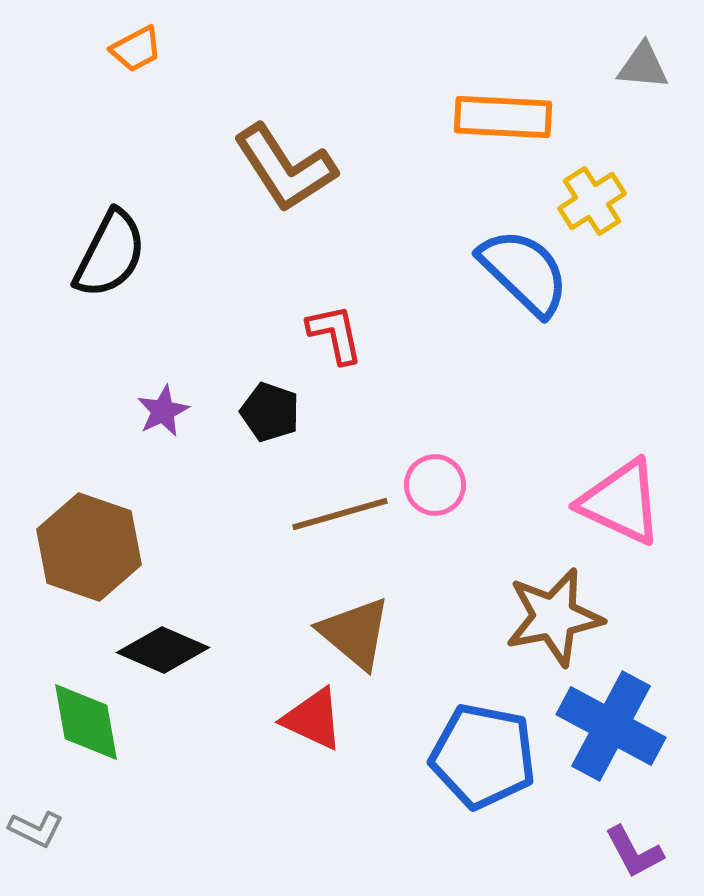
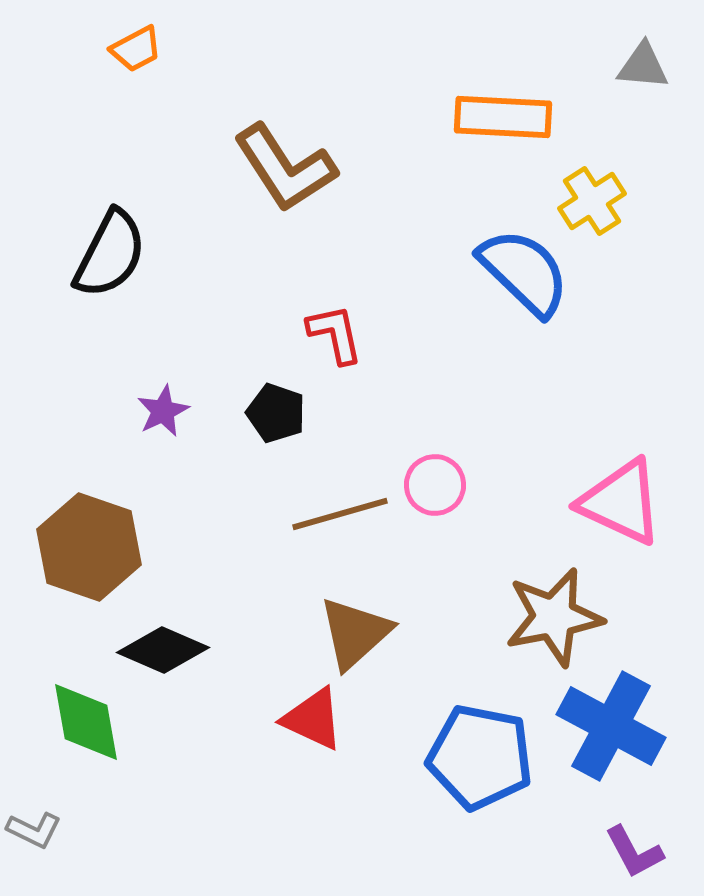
black pentagon: moved 6 px right, 1 px down
brown triangle: rotated 38 degrees clockwise
blue pentagon: moved 3 px left, 1 px down
gray L-shape: moved 2 px left, 1 px down
